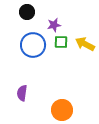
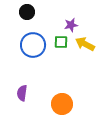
purple star: moved 17 px right
orange circle: moved 6 px up
